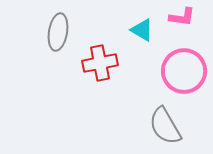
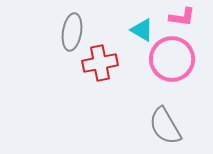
gray ellipse: moved 14 px right
pink circle: moved 12 px left, 12 px up
